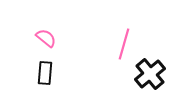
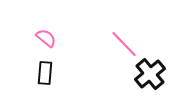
pink line: rotated 60 degrees counterclockwise
